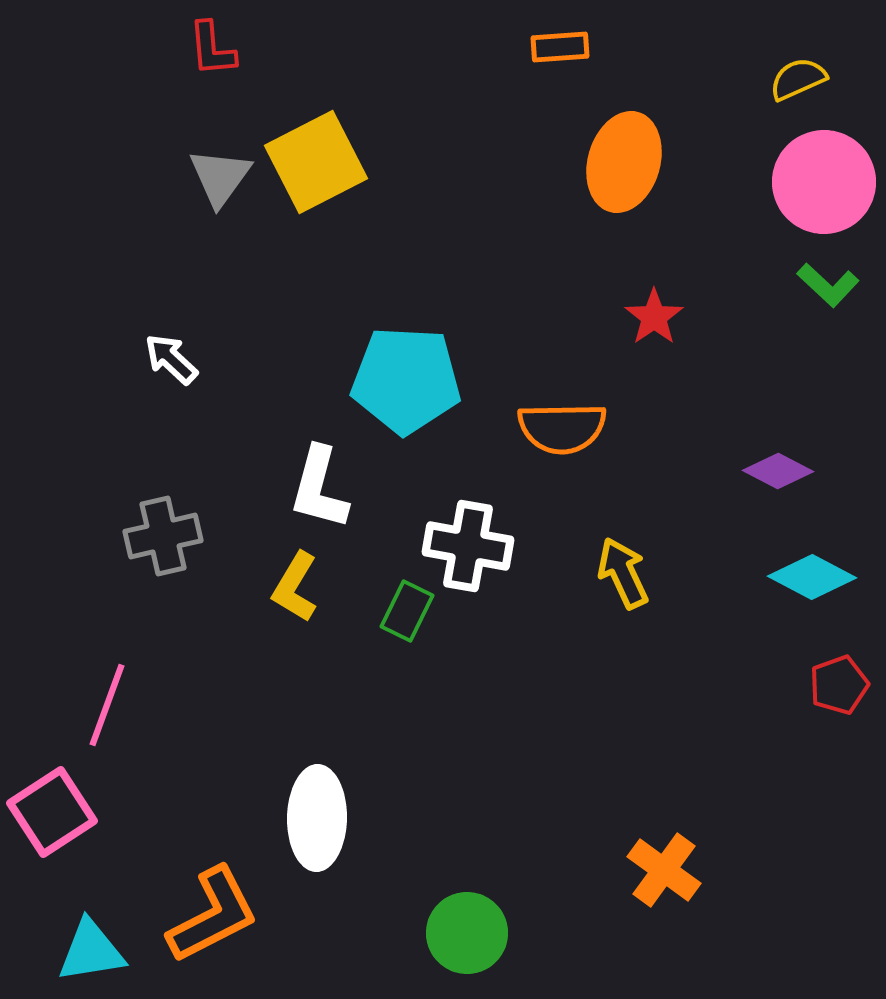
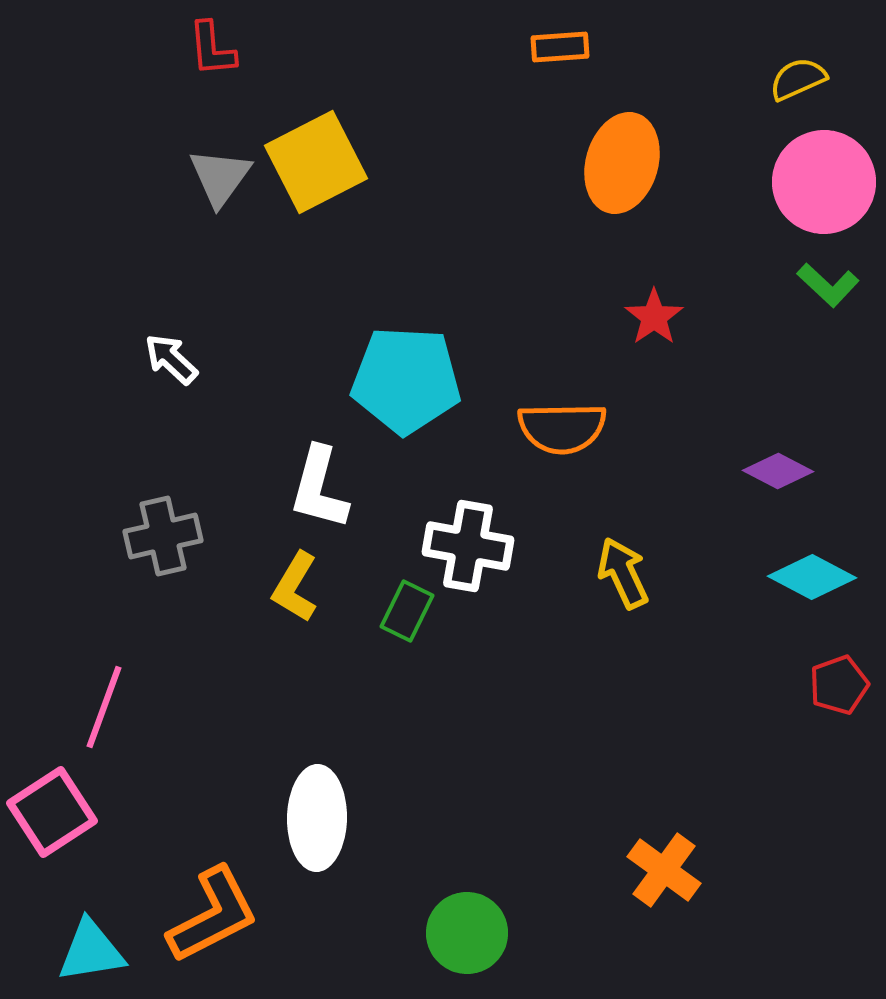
orange ellipse: moved 2 px left, 1 px down
pink line: moved 3 px left, 2 px down
